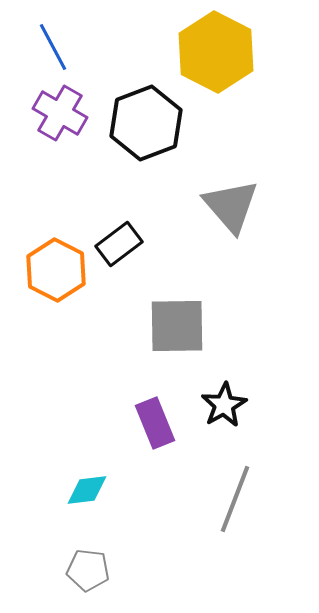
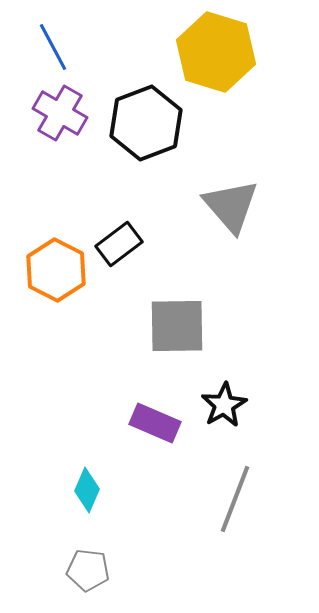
yellow hexagon: rotated 10 degrees counterclockwise
purple rectangle: rotated 45 degrees counterclockwise
cyan diamond: rotated 60 degrees counterclockwise
